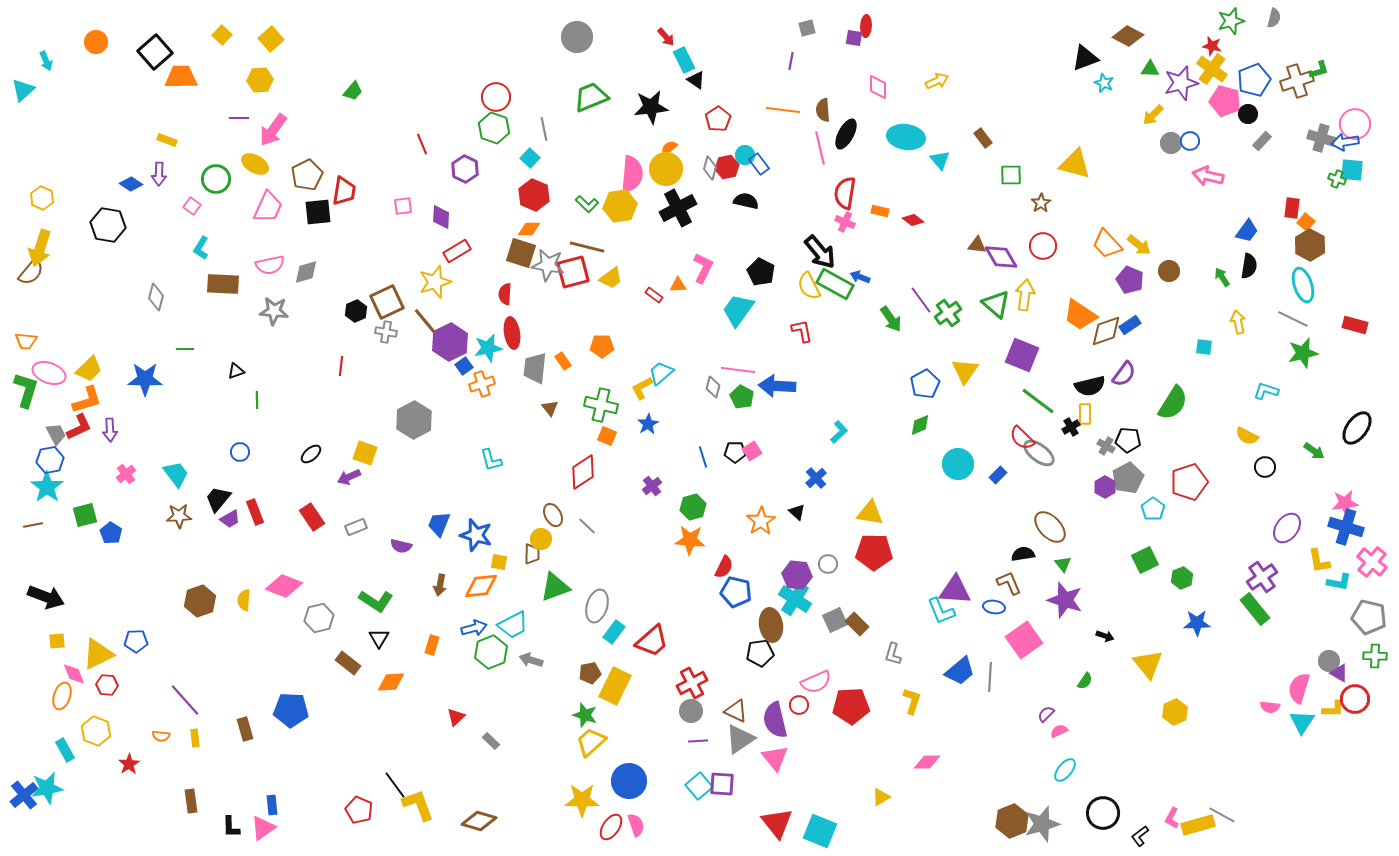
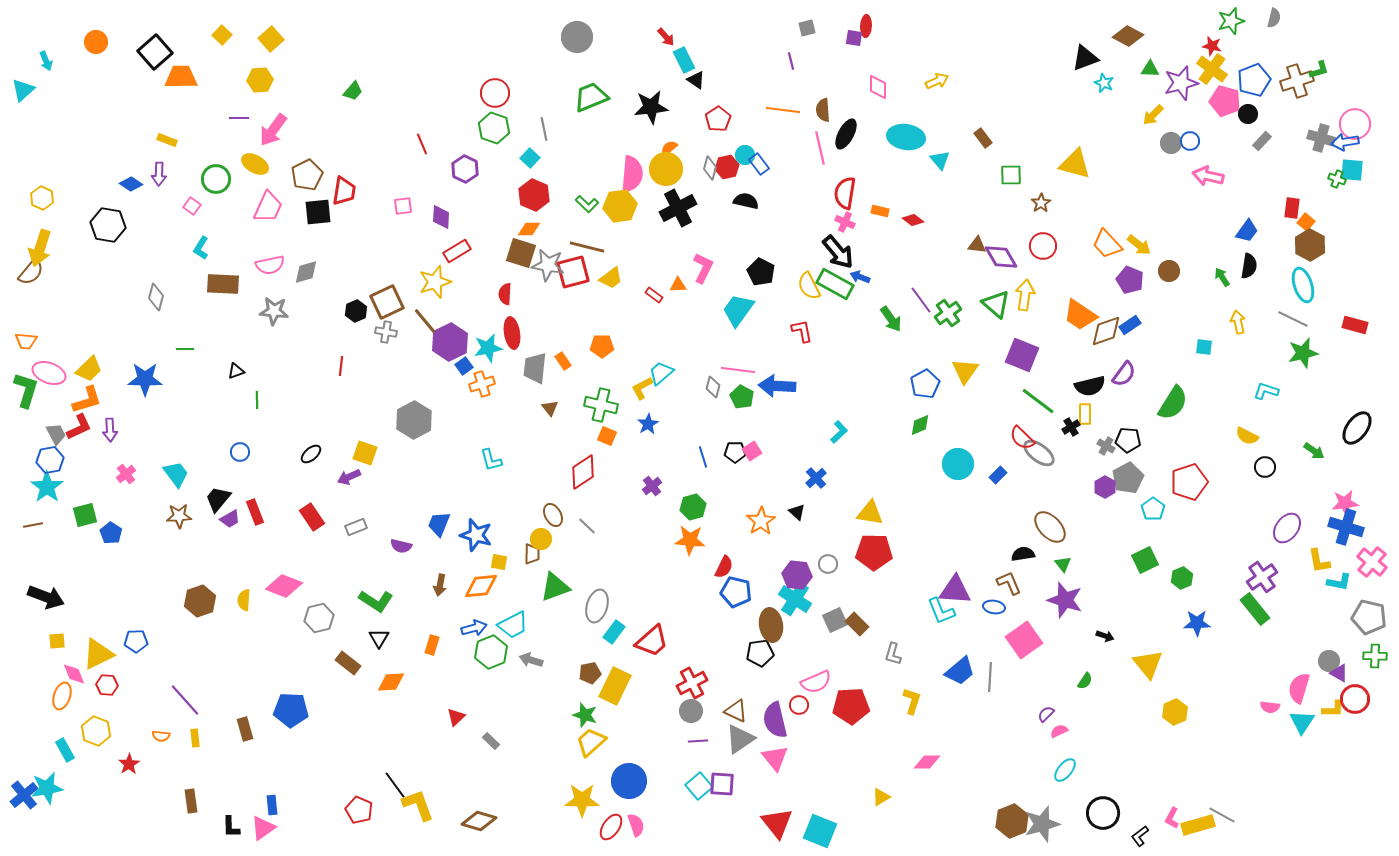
purple line at (791, 61): rotated 24 degrees counterclockwise
red circle at (496, 97): moved 1 px left, 4 px up
black arrow at (820, 252): moved 18 px right
